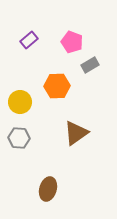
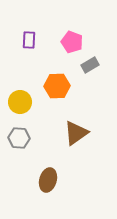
purple rectangle: rotated 48 degrees counterclockwise
brown ellipse: moved 9 px up
